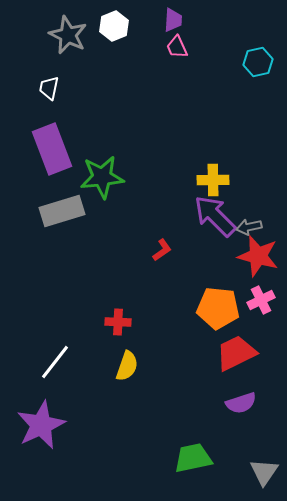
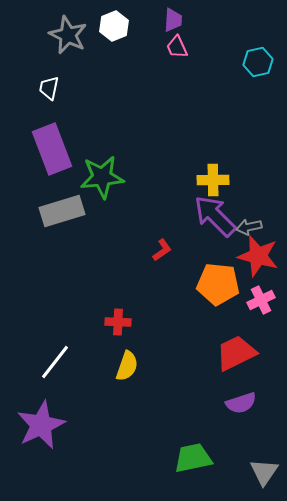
orange pentagon: moved 24 px up
